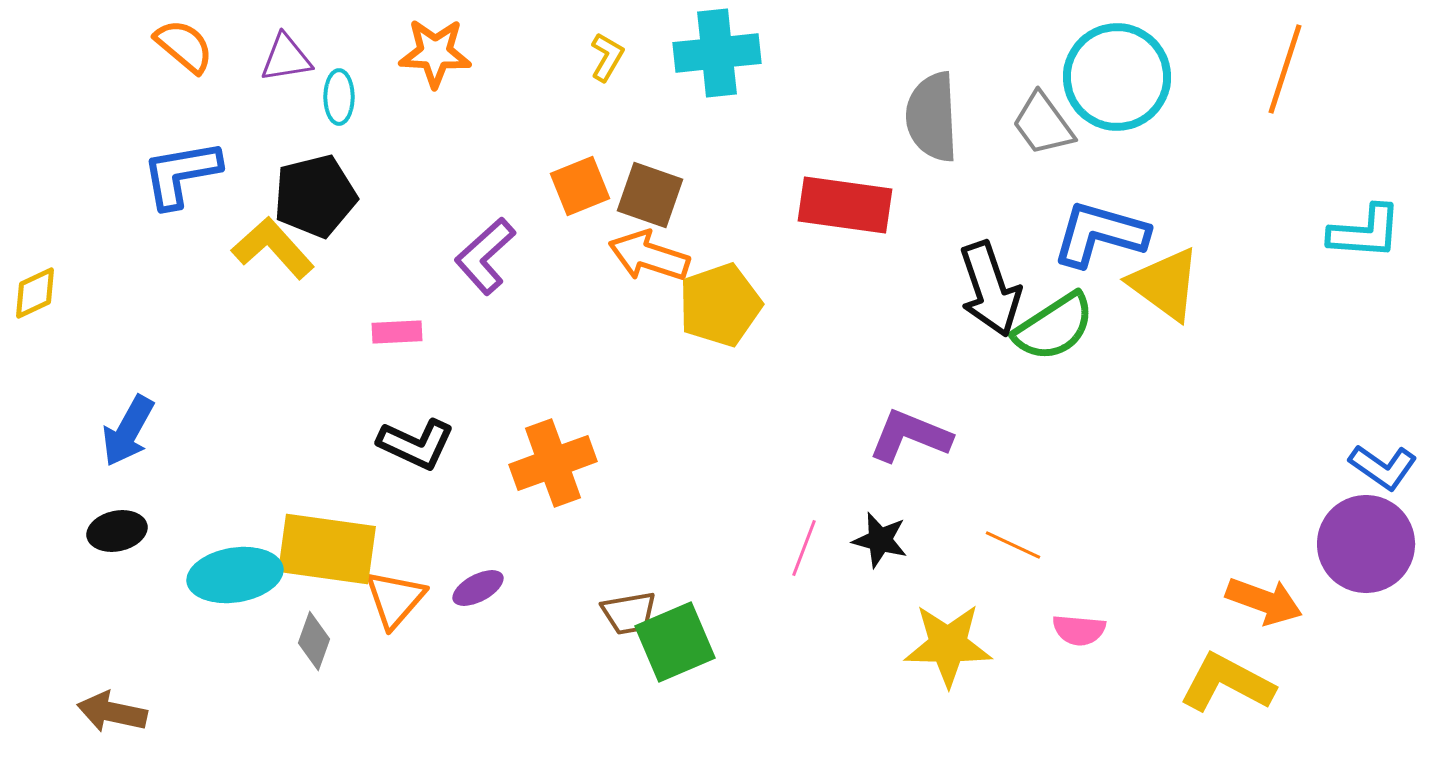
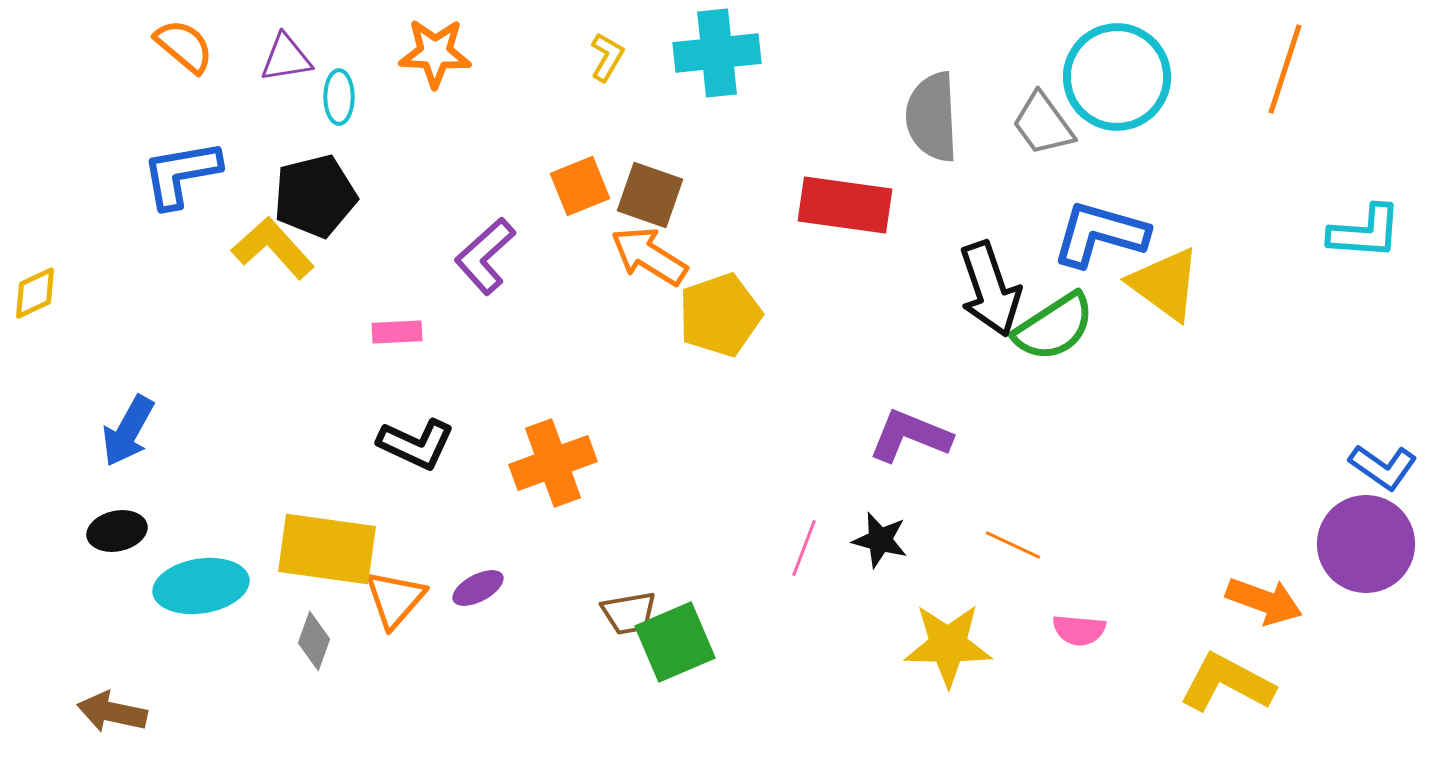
orange arrow at (649, 256): rotated 14 degrees clockwise
yellow pentagon at (720, 305): moved 10 px down
cyan ellipse at (235, 575): moved 34 px left, 11 px down
